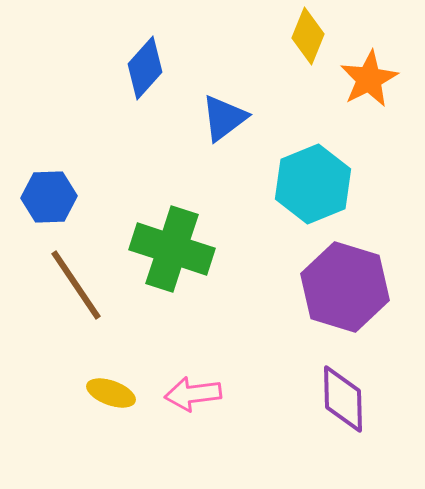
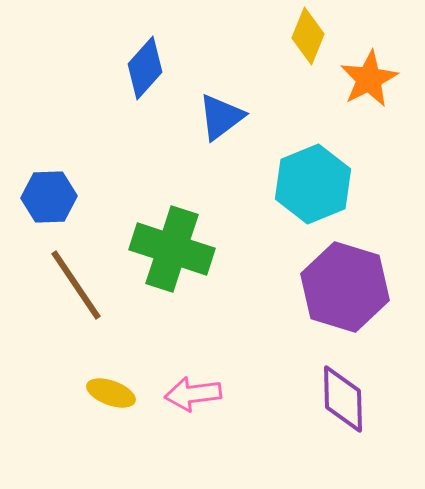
blue triangle: moved 3 px left, 1 px up
